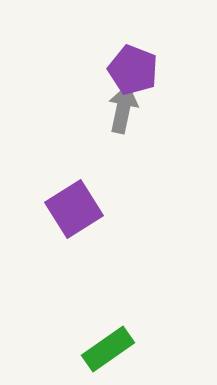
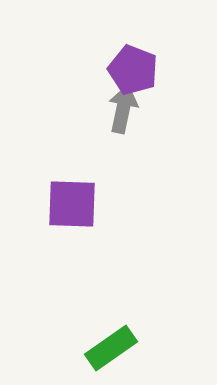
purple square: moved 2 px left, 5 px up; rotated 34 degrees clockwise
green rectangle: moved 3 px right, 1 px up
